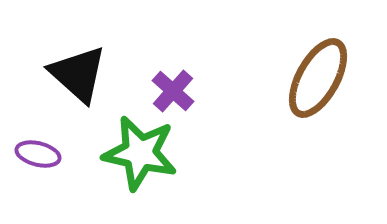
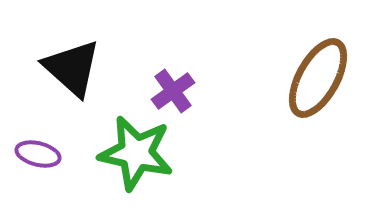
black triangle: moved 6 px left, 6 px up
purple cross: rotated 12 degrees clockwise
green star: moved 4 px left
